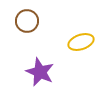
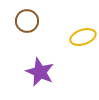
yellow ellipse: moved 2 px right, 5 px up
